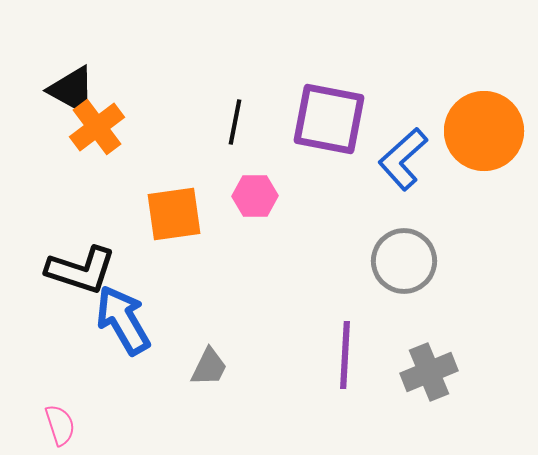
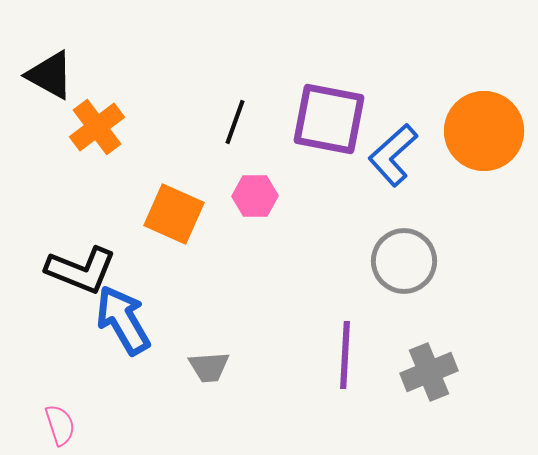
black triangle: moved 22 px left, 15 px up
black line: rotated 9 degrees clockwise
blue L-shape: moved 10 px left, 4 px up
orange square: rotated 32 degrees clockwise
black L-shape: rotated 4 degrees clockwise
gray trapezoid: rotated 60 degrees clockwise
